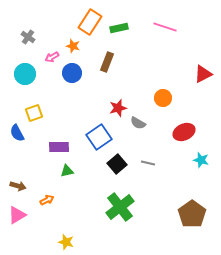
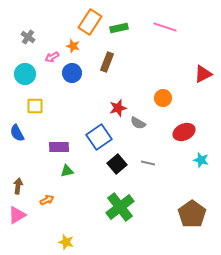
yellow square: moved 1 px right, 7 px up; rotated 18 degrees clockwise
brown arrow: rotated 98 degrees counterclockwise
